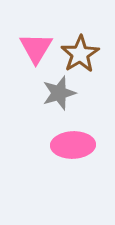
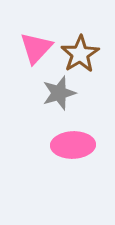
pink triangle: rotated 12 degrees clockwise
